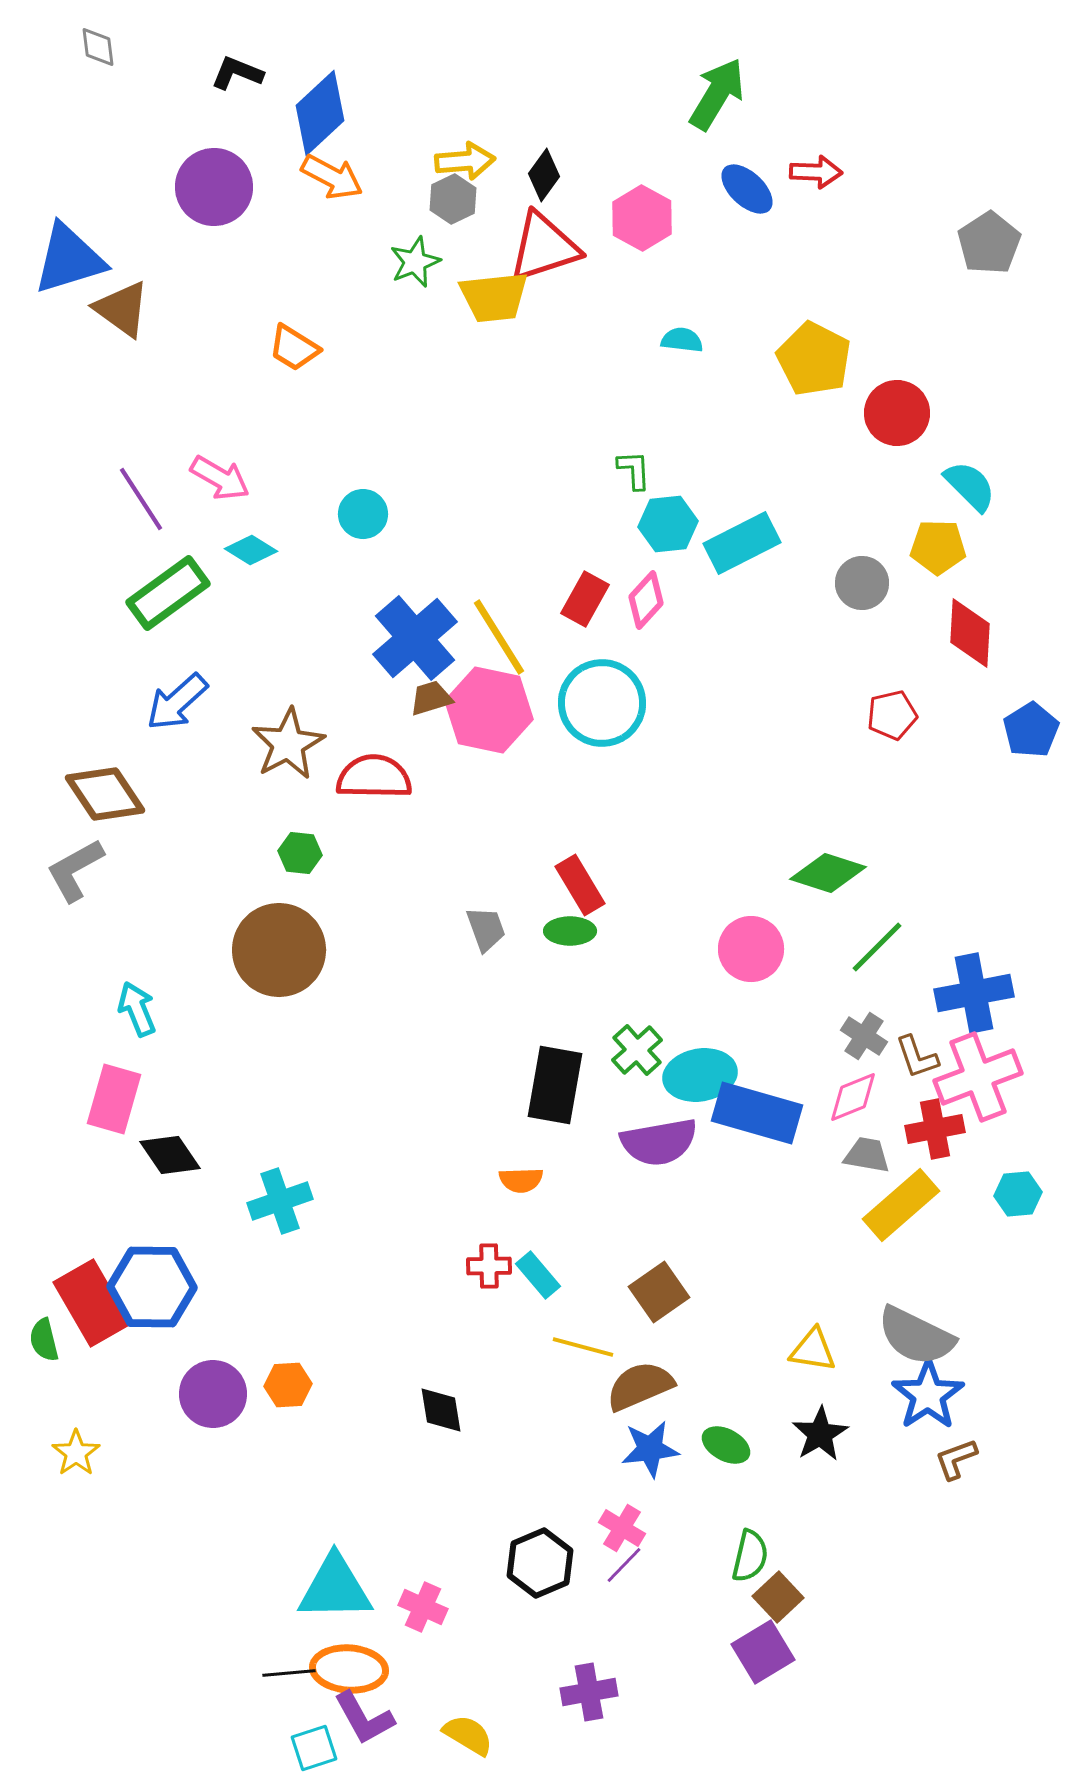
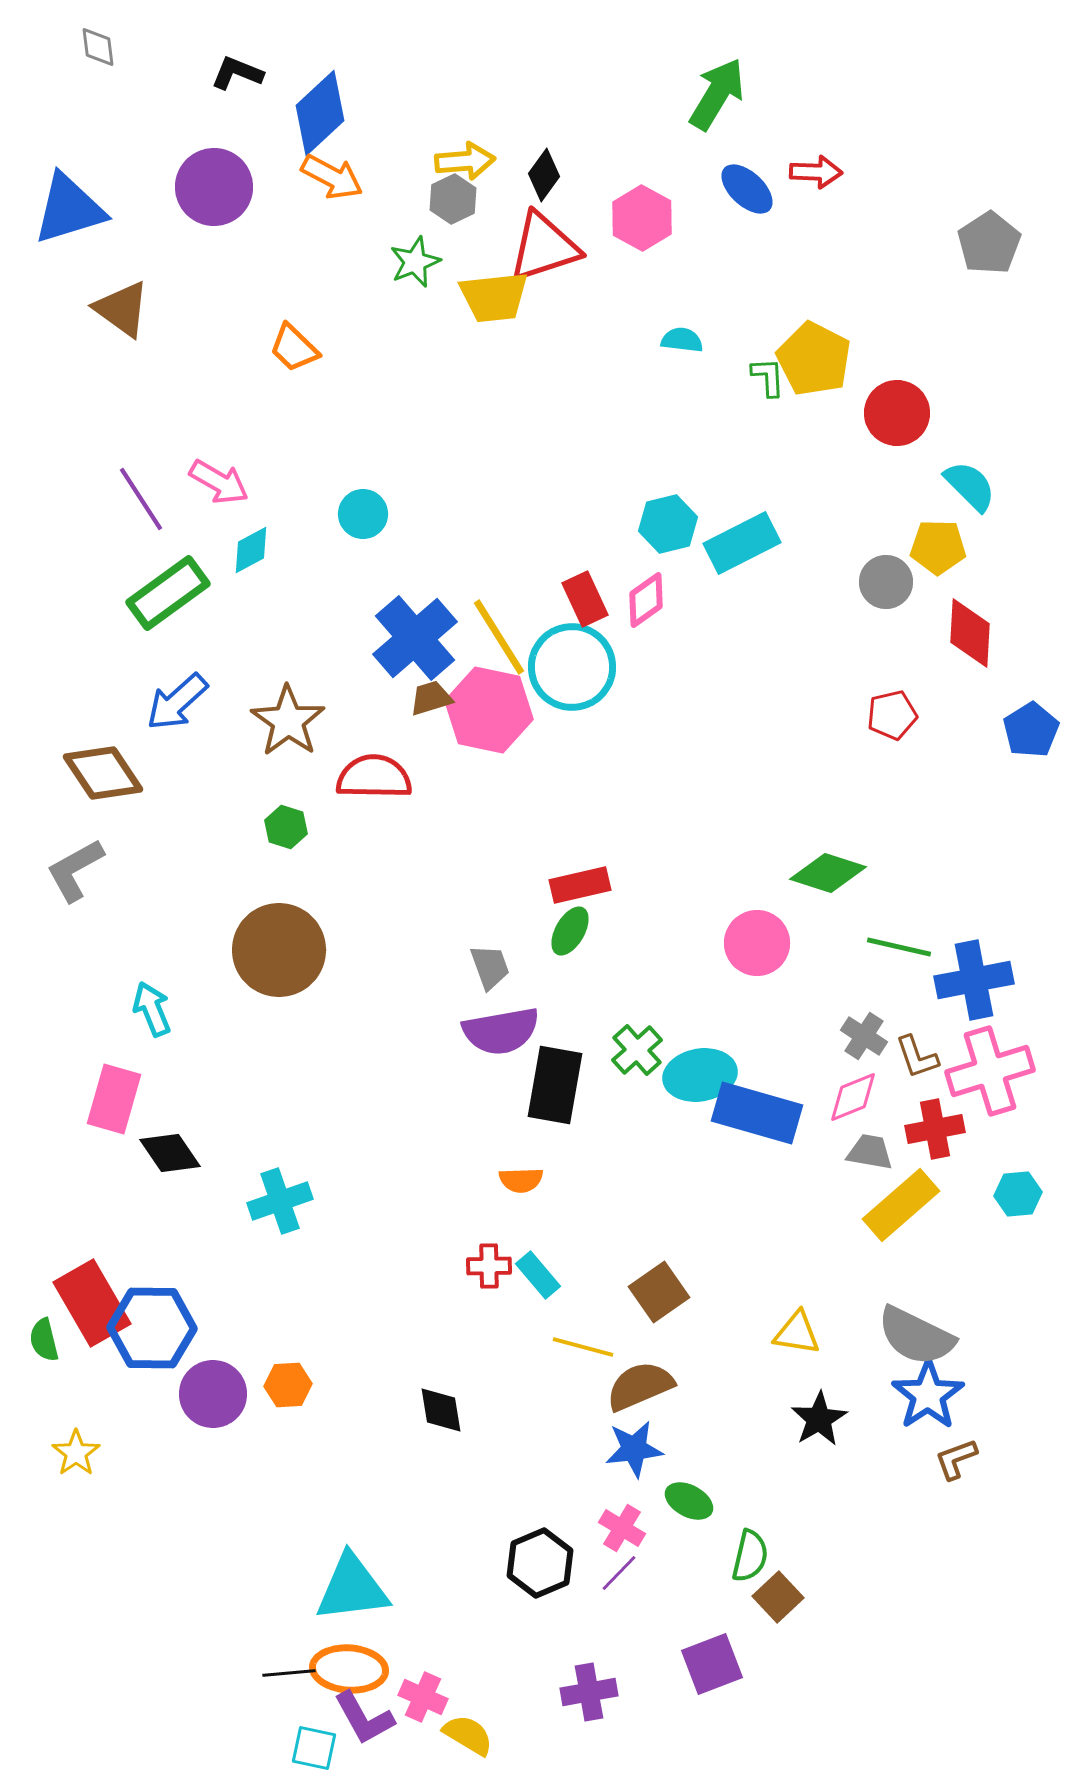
blue triangle at (69, 259): moved 50 px up
orange trapezoid at (294, 348): rotated 12 degrees clockwise
green L-shape at (634, 470): moved 134 px right, 93 px up
pink arrow at (220, 478): moved 1 px left, 4 px down
cyan hexagon at (668, 524): rotated 8 degrees counterclockwise
cyan diamond at (251, 550): rotated 60 degrees counterclockwise
gray circle at (862, 583): moved 24 px right, 1 px up
red rectangle at (585, 599): rotated 54 degrees counterclockwise
pink diamond at (646, 600): rotated 12 degrees clockwise
cyan circle at (602, 703): moved 30 px left, 36 px up
brown star at (288, 744): moved 23 px up; rotated 8 degrees counterclockwise
brown diamond at (105, 794): moved 2 px left, 21 px up
green hexagon at (300, 853): moved 14 px left, 26 px up; rotated 12 degrees clockwise
red rectangle at (580, 885): rotated 72 degrees counterclockwise
gray trapezoid at (486, 929): moved 4 px right, 38 px down
green ellipse at (570, 931): rotated 60 degrees counterclockwise
green line at (877, 947): moved 22 px right; rotated 58 degrees clockwise
pink circle at (751, 949): moved 6 px right, 6 px up
blue cross at (974, 993): moved 13 px up
cyan arrow at (137, 1009): moved 15 px right
pink cross at (978, 1077): moved 12 px right, 6 px up; rotated 4 degrees clockwise
purple semicircle at (659, 1142): moved 158 px left, 111 px up
black diamond at (170, 1155): moved 2 px up
gray trapezoid at (867, 1155): moved 3 px right, 3 px up
blue hexagon at (152, 1287): moved 41 px down
yellow triangle at (813, 1350): moved 16 px left, 17 px up
black star at (820, 1434): moved 1 px left, 15 px up
green ellipse at (726, 1445): moved 37 px left, 56 px down
blue star at (650, 1449): moved 16 px left
purple line at (624, 1565): moved 5 px left, 8 px down
cyan triangle at (335, 1588): moved 17 px right; rotated 6 degrees counterclockwise
pink cross at (423, 1607): moved 90 px down
purple square at (763, 1652): moved 51 px left, 12 px down; rotated 10 degrees clockwise
cyan square at (314, 1748): rotated 30 degrees clockwise
